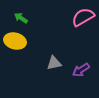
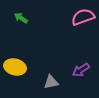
pink semicircle: rotated 10 degrees clockwise
yellow ellipse: moved 26 px down
gray triangle: moved 3 px left, 19 px down
